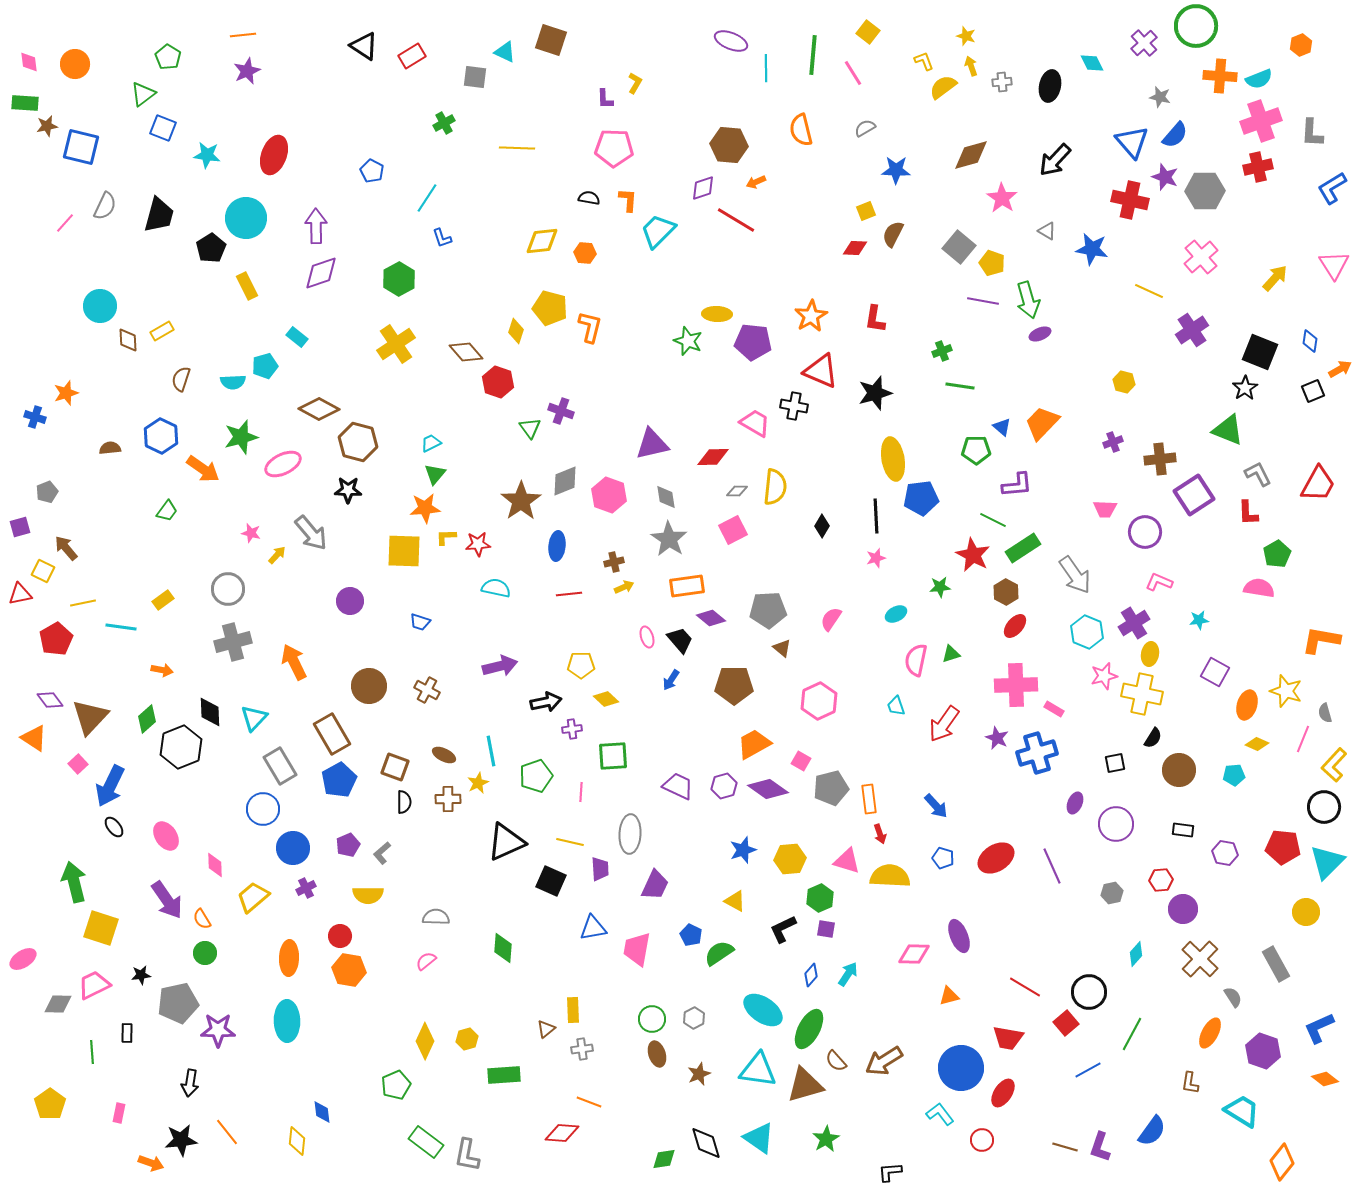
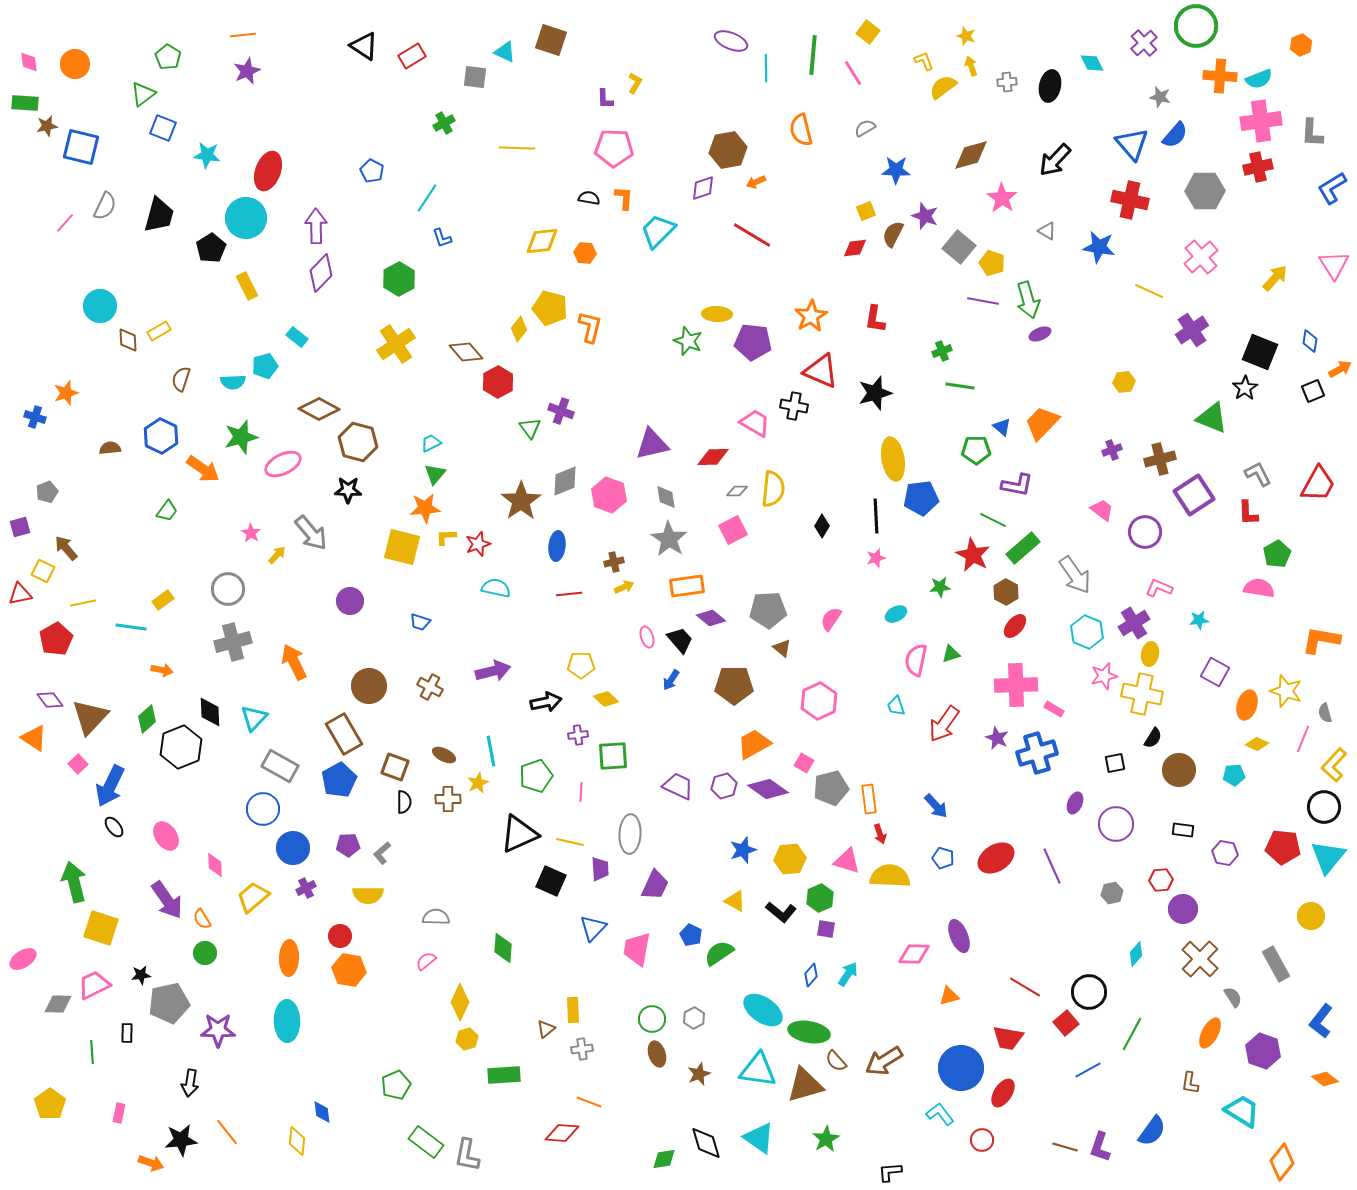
gray cross at (1002, 82): moved 5 px right
pink cross at (1261, 121): rotated 12 degrees clockwise
blue triangle at (1132, 142): moved 2 px down
brown hexagon at (729, 145): moved 1 px left, 5 px down; rotated 15 degrees counterclockwise
red ellipse at (274, 155): moved 6 px left, 16 px down
purple star at (1165, 177): moved 240 px left, 39 px down
orange L-shape at (628, 200): moved 4 px left, 2 px up
red line at (736, 220): moved 16 px right, 15 px down
red diamond at (855, 248): rotated 10 degrees counterclockwise
blue star at (1092, 249): moved 7 px right, 2 px up
purple diamond at (321, 273): rotated 27 degrees counterclockwise
yellow rectangle at (162, 331): moved 3 px left
yellow diamond at (516, 331): moved 3 px right, 2 px up; rotated 20 degrees clockwise
red hexagon at (498, 382): rotated 12 degrees clockwise
yellow hexagon at (1124, 382): rotated 20 degrees counterclockwise
green triangle at (1228, 430): moved 16 px left, 12 px up
purple cross at (1113, 442): moved 1 px left, 8 px down
brown cross at (1160, 459): rotated 8 degrees counterclockwise
purple L-shape at (1017, 485): rotated 16 degrees clockwise
yellow semicircle at (775, 487): moved 2 px left, 2 px down
pink trapezoid at (1105, 509): moved 3 px left, 1 px down; rotated 145 degrees counterclockwise
pink star at (251, 533): rotated 18 degrees clockwise
red star at (478, 544): rotated 15 degrees counterclockwise
green rectangle at (1023, 548): rotated 8 degrees counterclockwise
yellow square at (404, 551): moved 2 px left, 4 px up; rotated 12 degrees clockwise
pink L-shape at (1159, 582): moved 6 px down
cyan line at (121, 627): moved 10 px right
purple arrow at (500, 666): moved 7 px left, 5 px down
brown cross at (427, 690): moved 3 px right, 3 px up
purple cross at (572, 729): moved 6 px right, 6 px down
brown rectangle at (332, 734): moved 12 px right
pink square at (801, 761): moved 3 px right, 2 px down
gray rectangle at (280, 766): rotated 30 degrees counterclockwise
black triangle at (506, 842): moved 13 px right, 8 px up
purple pentagon at (348, 845): rotated 20 degrees clockwise
cyan triangle at (1327, 862): moved 1 px right, 5 px up; rotated 6 degrees counterclockwise
yellow circle at (1306, 912): moved 5 px right, 4 px down
blue triangle at (593, 928): rotated 36 degrees counterclockwise
black L-shape at (783, 929): moved 2 px left, 17 px up; rotated 116 degrees counterclockwise
gray pentagon at (178, 1003): moved 9 px left
blue L-shape at (1319, 1028): moved 2 px right, 7 px up; rotated 28 degrees counterclockwise
green ellipse at (809, 1029): moved 3 px down; rotated 72 degrees clockwise
yellow diamond at (425, 1041): moved 35 px right, 39 px up
